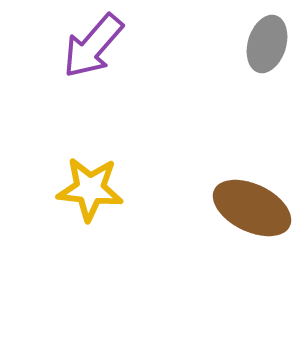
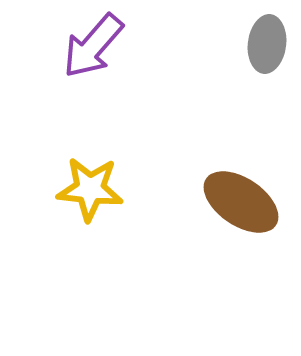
gray ellipse: rotated 10 degrees counterclockwise
brown ellipse: moved 11 px left, 6 px up; rotated 8 degrees clockwise
